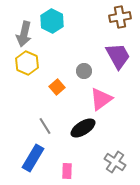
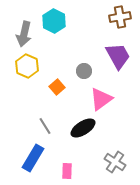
cyan hexagon: moved 2 px right
yellow hexagon: moved 3 px down
